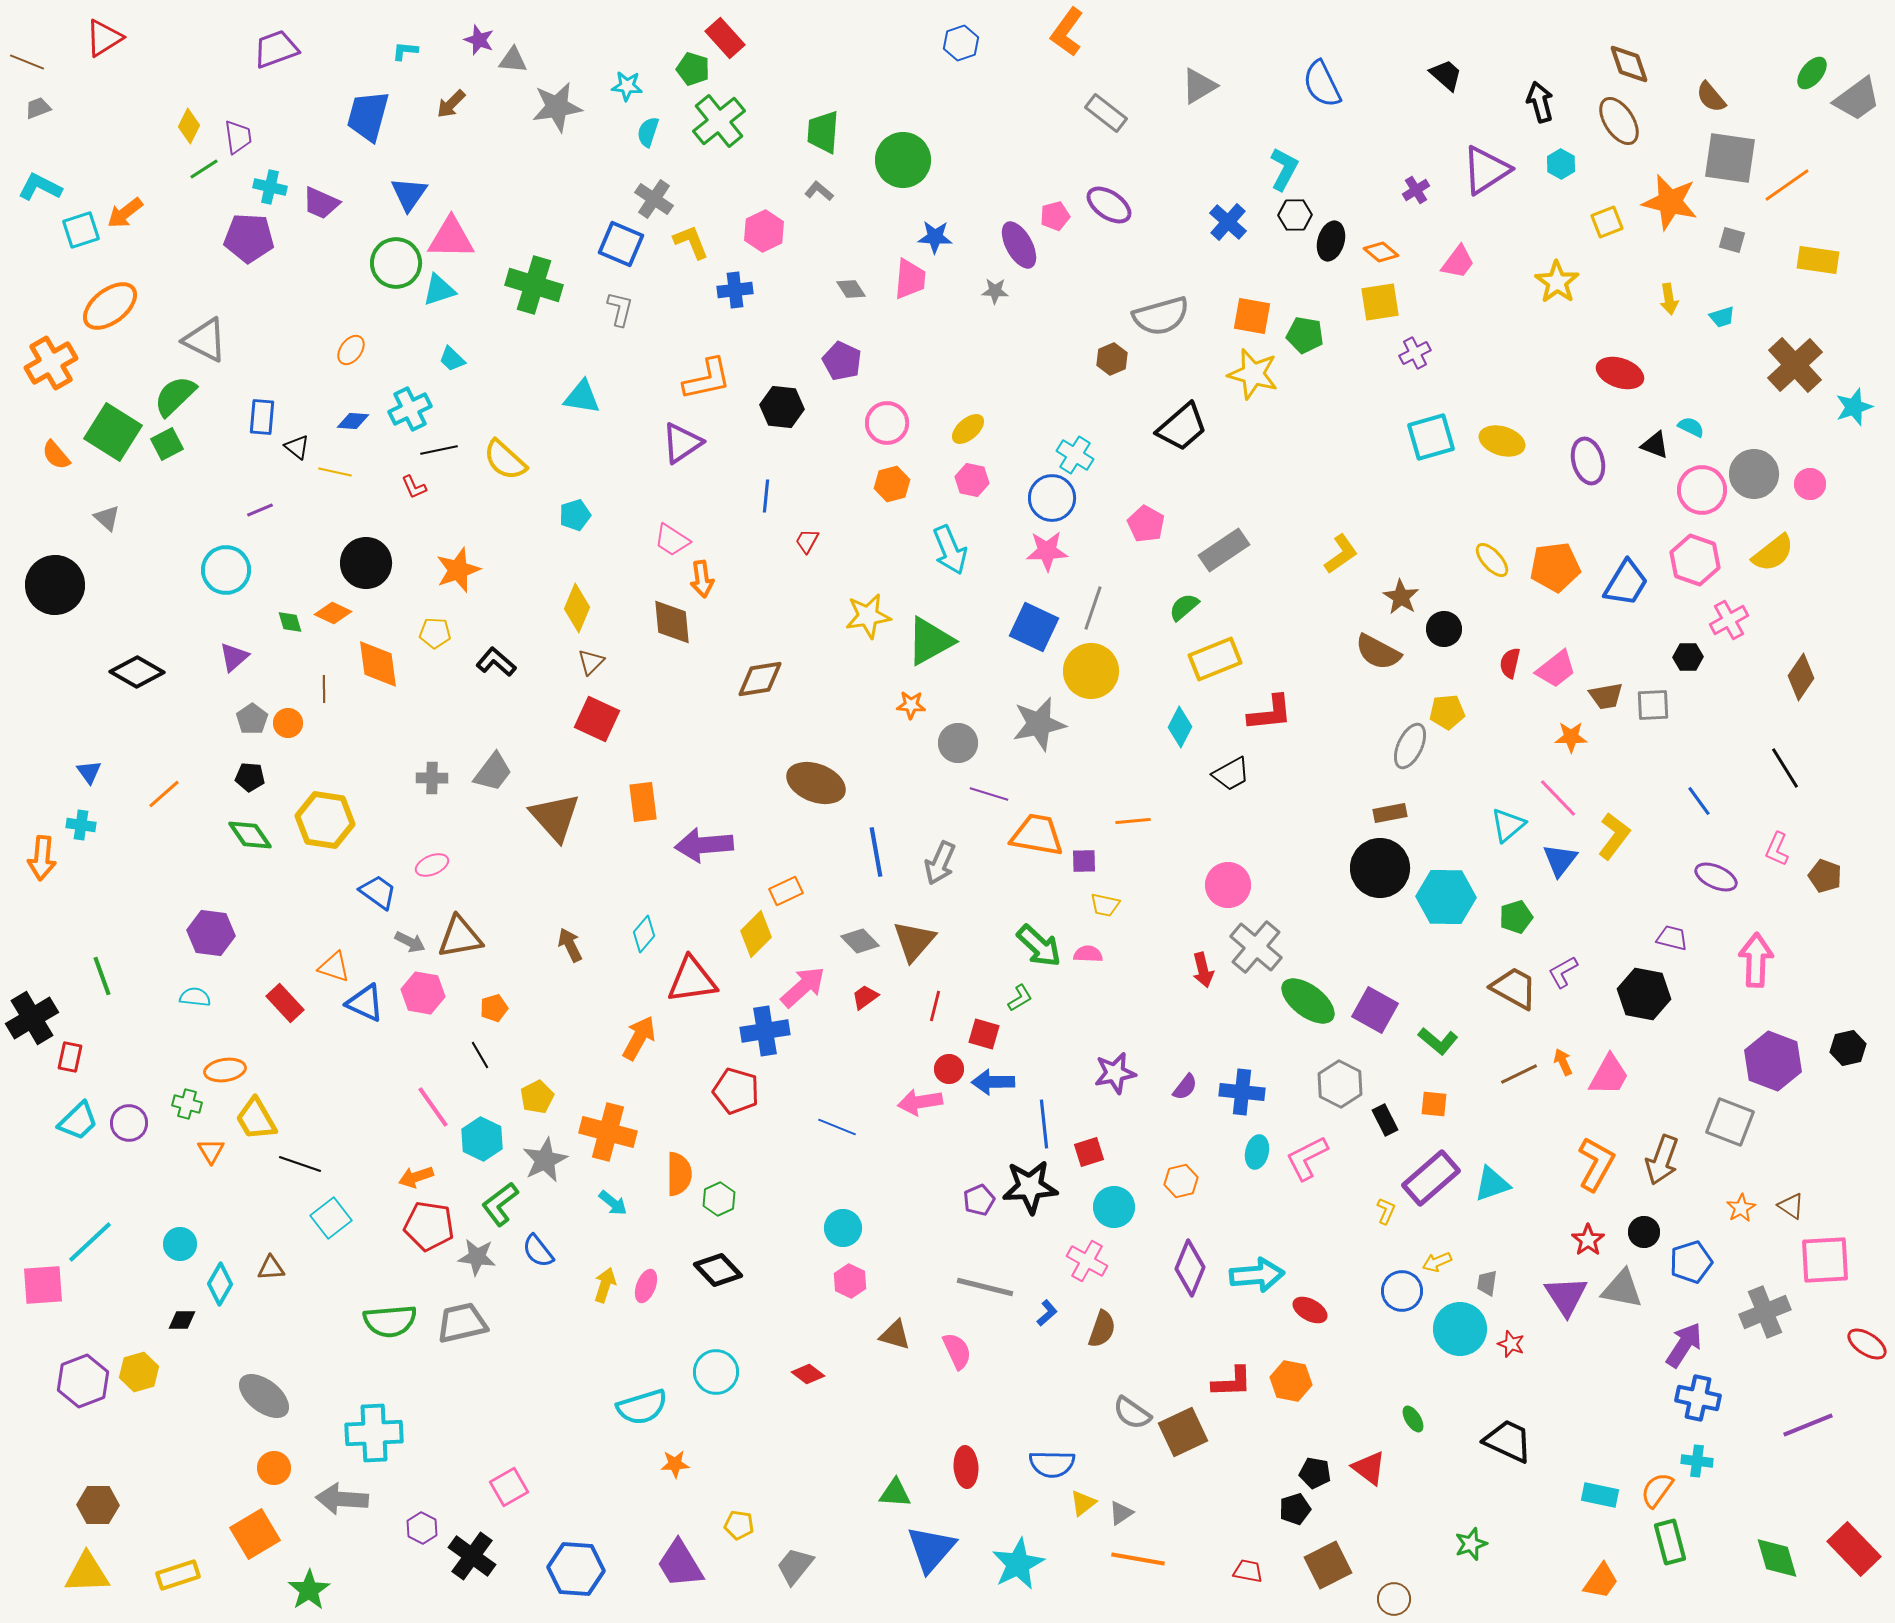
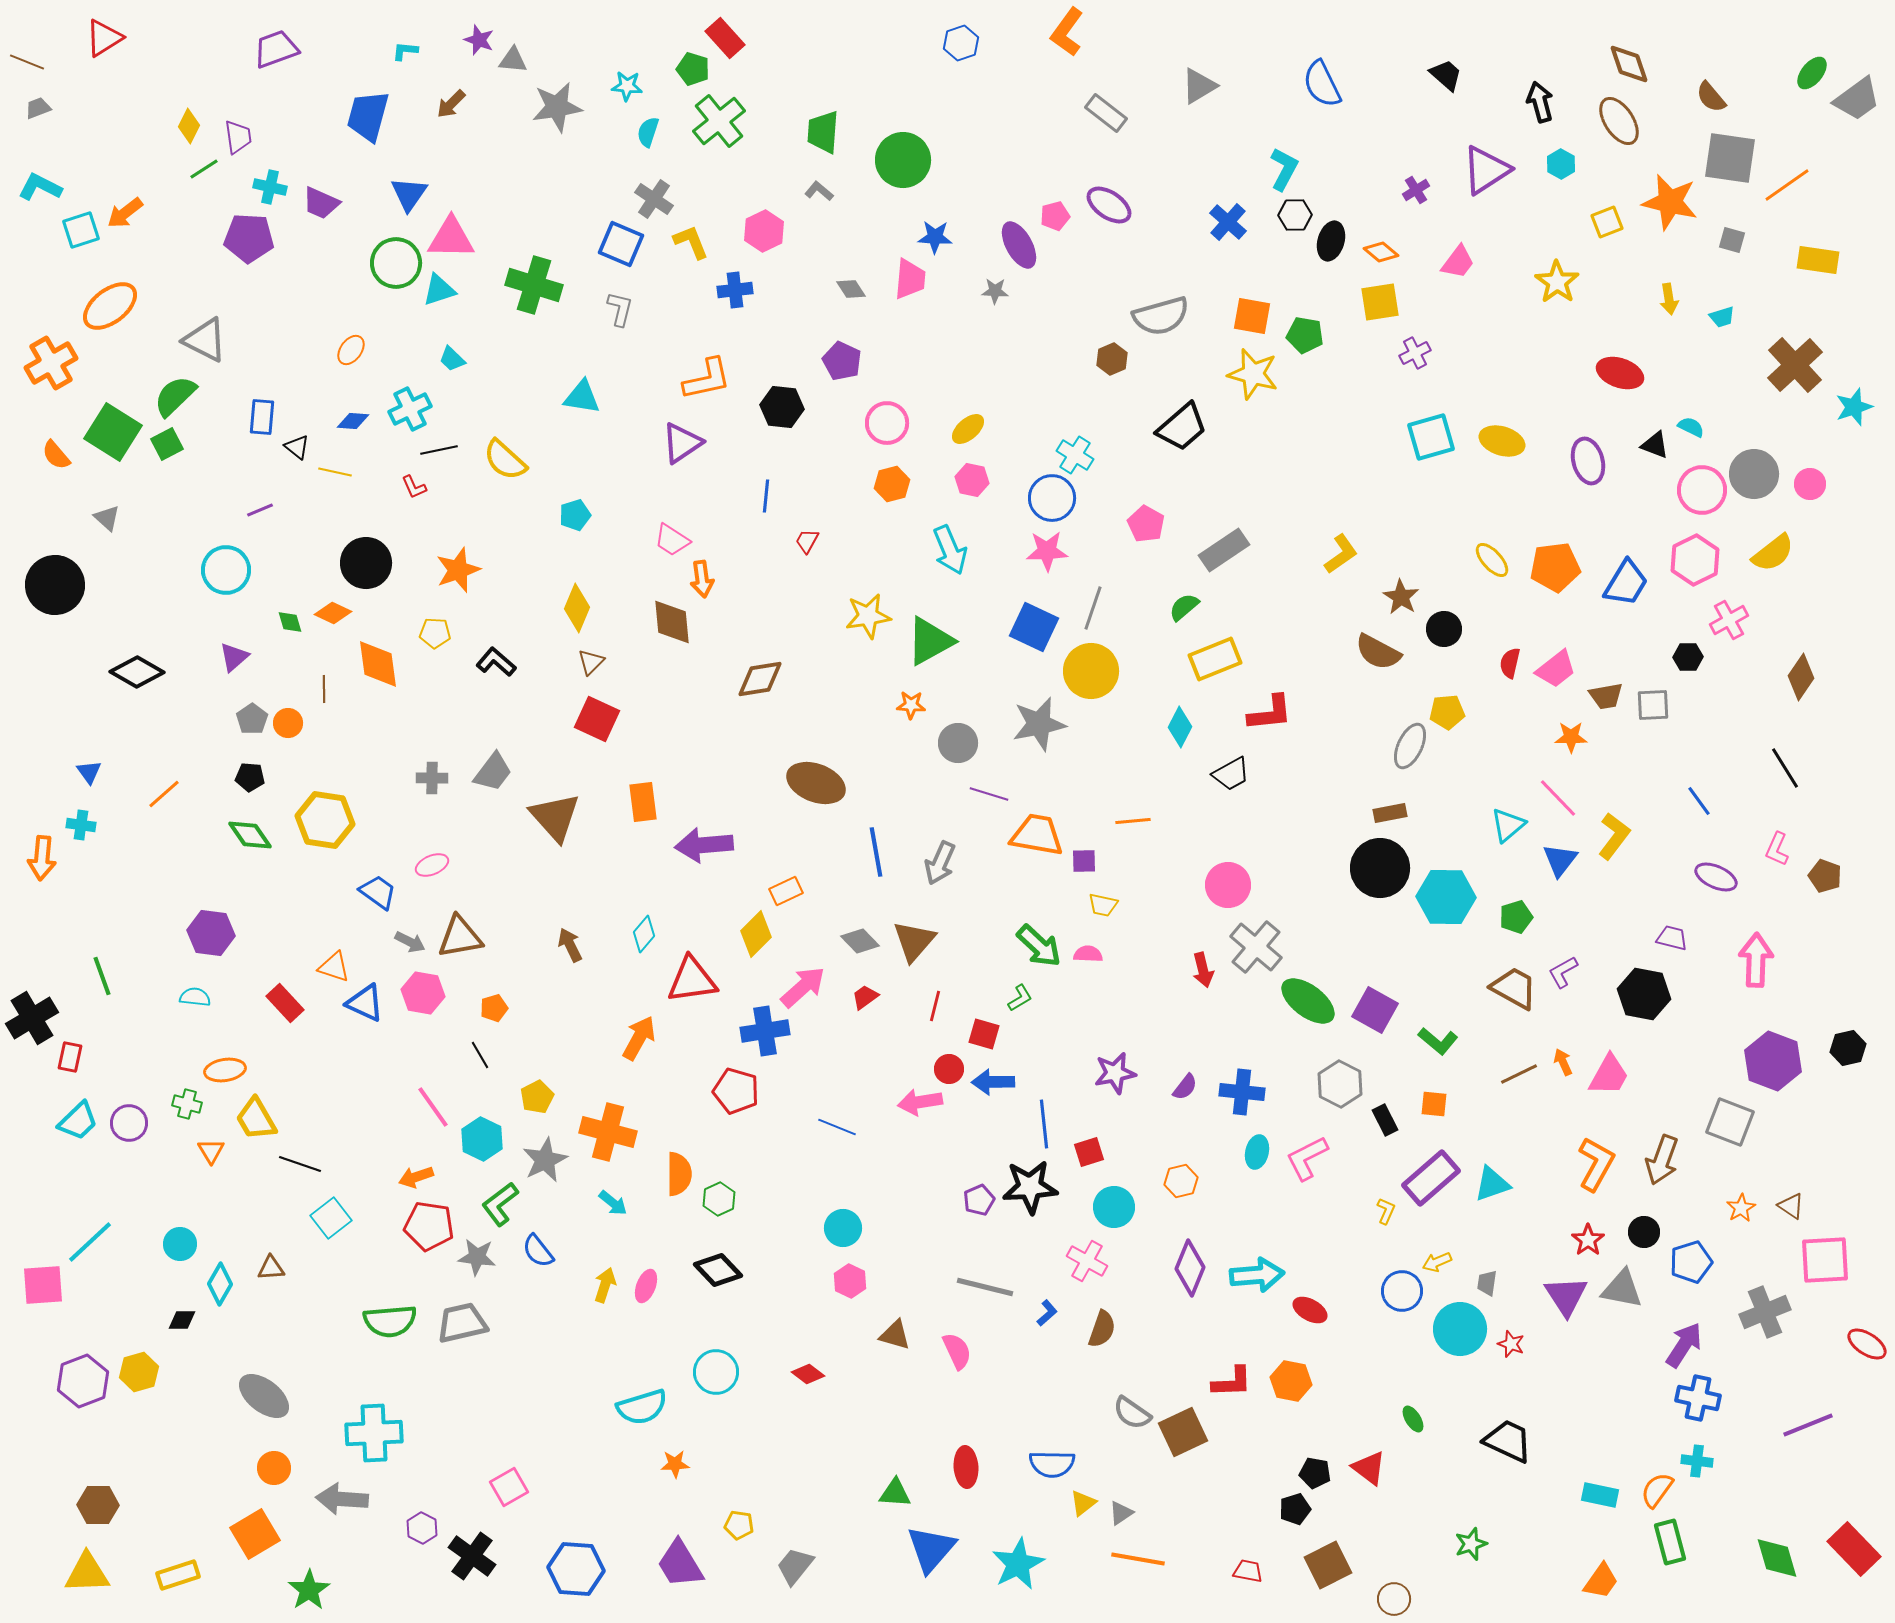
pink hexagon at (1695, 560): rotated 15 degrees clockwise
yellow trapezoid at (1105, 905): moved 2 px left
